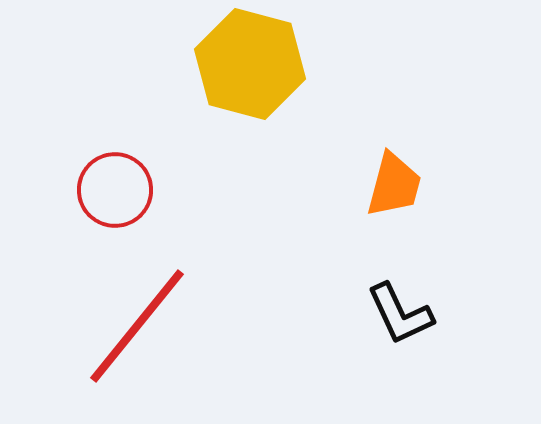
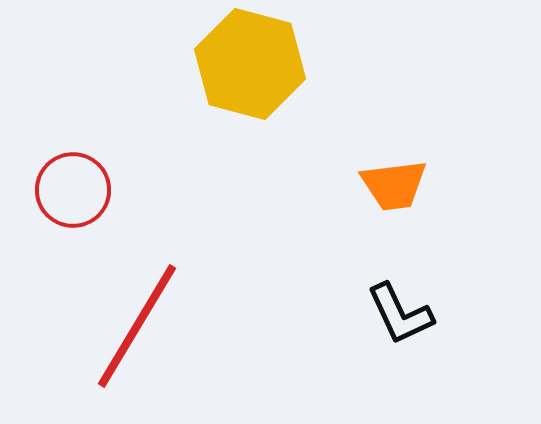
orange trapezoid: rotated 68 degrees clockwise
red circle: moved 42 px left
red line: rotated 8 degrees counterclockwise
